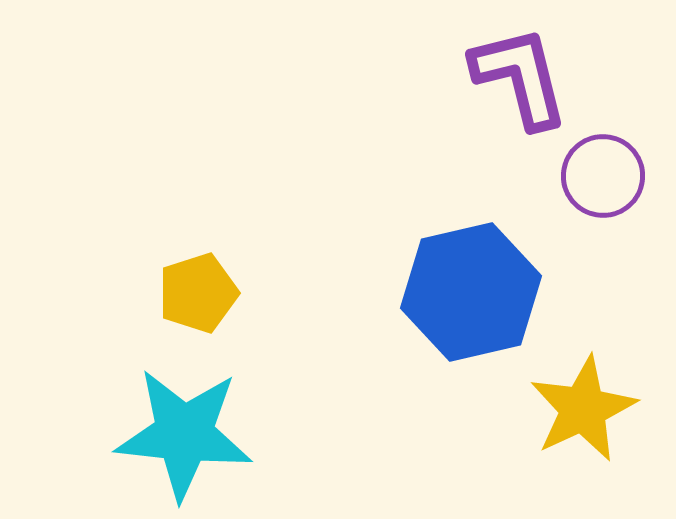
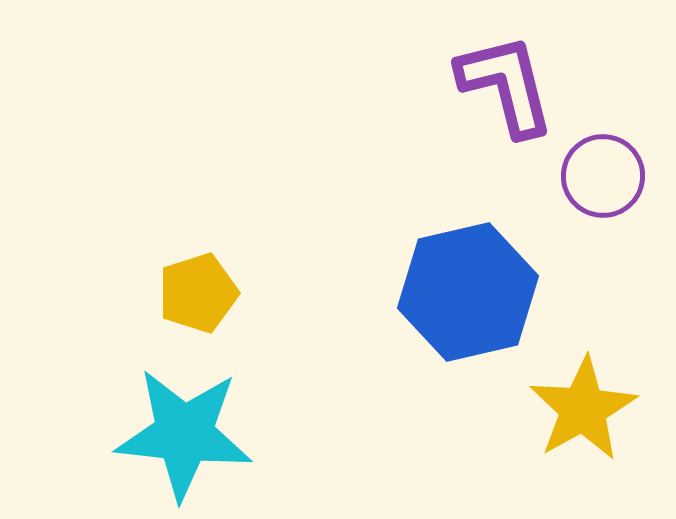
purple L-shape: moved 14 px left, 8 px down
blue hexagon: moved 3 px left
yellow star: rotated 4 degrees counterclockwise
